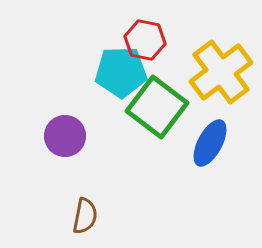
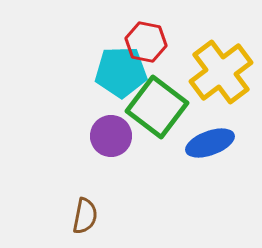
red hexagon: moved 1 px right, 2 px down
purple circle: moved 46 px right
blue ellipse: rotated 42 degrees clockwise
